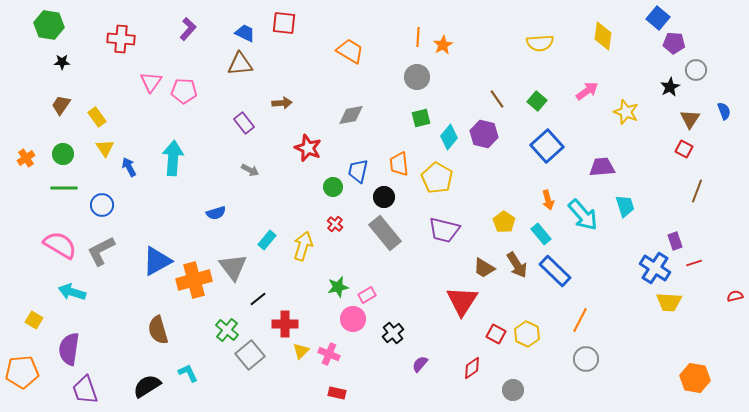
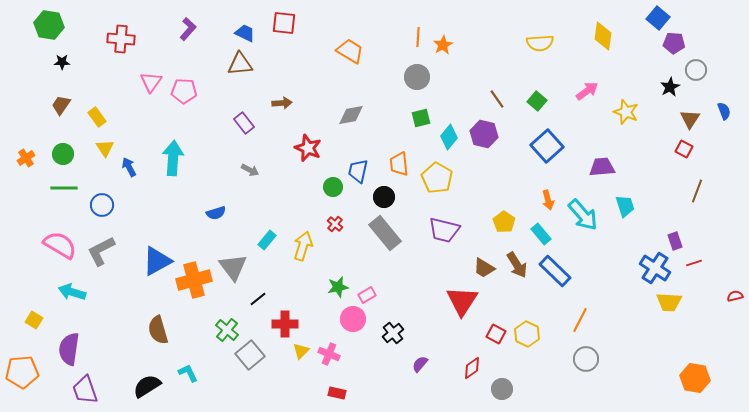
gray circle at (513, 390): moved 11 px left, 1 px up
